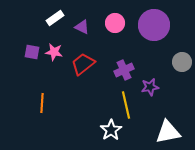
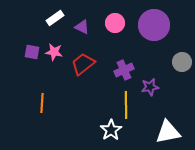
yellow line: rotated 12 degrees clockwise
